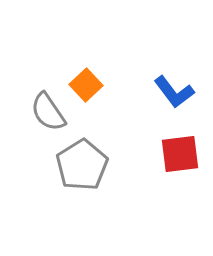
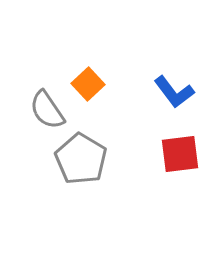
orange square: moved 2 px right, 1 px up
gray semicircle: moved 1 px left, 2 px up
gray pentagon: moved 1 px left, 6 px up; rotated 9 degrees counterclockwise
